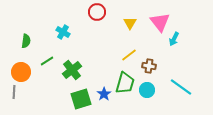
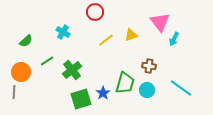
red circle: moved 2 px left
yellow triangle: moved 1 px right, 12 px down; rotated 40 degrees clockwise
green semicircle: rotated 40 degrees clockwise
yellow line: moved 23 px left, 15 px up
cyan line: moved 1 px down
blue star: moved 1 px left, 1 px up
